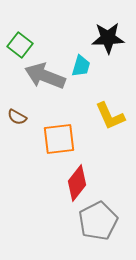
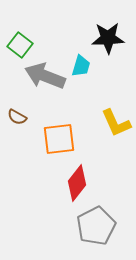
yellow L-shape: moved 6 px right, 7 px down
gray pentagon: moved 2 px left, 5 px down
